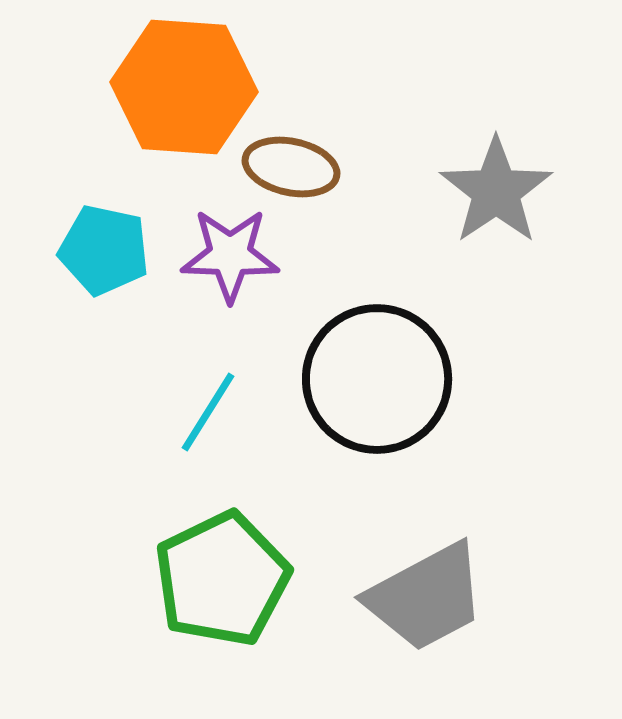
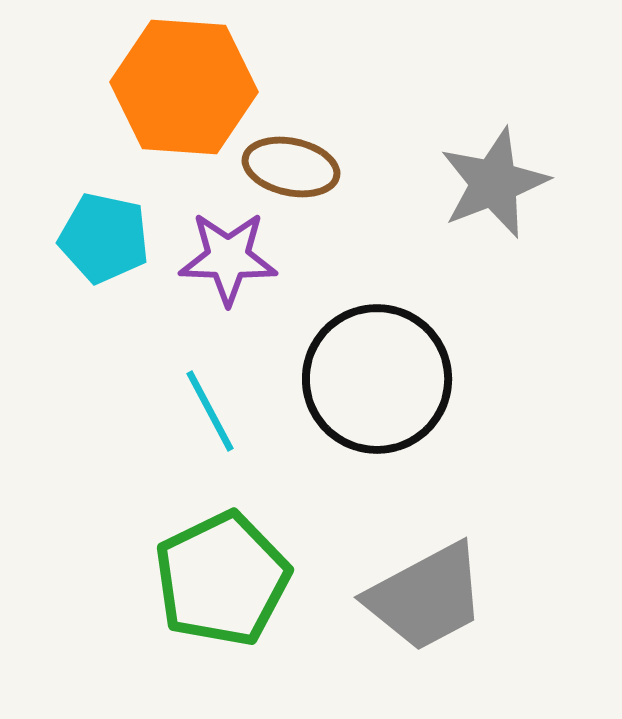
gray star: moved 2 px left, 8 px up; rotated 13 degrees clockwise
cyan pentagon: moved 12 px up
purple star: moved 2 px left, 3 px down
cyan line: moved 2 px right, 1 px up; rotated 60 degrees counterclockwise
